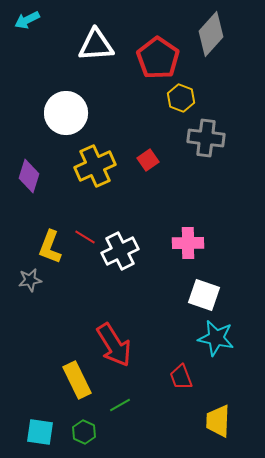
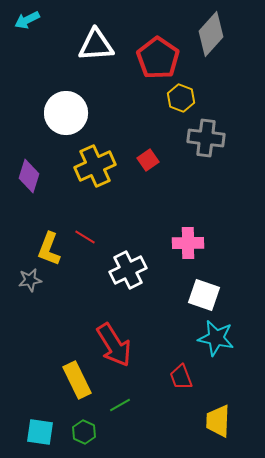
yellow L-shape: moved 1 px left, 2 px down
white cross: moved 8 px right, 19 px down
